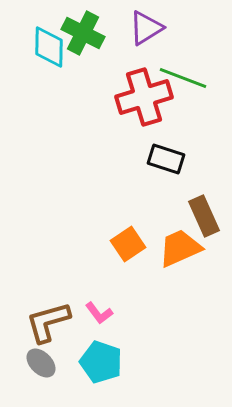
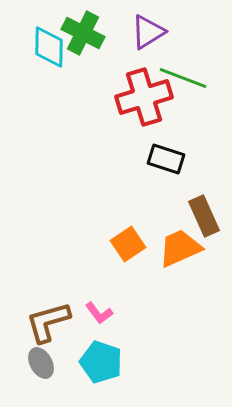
purple triangle: moved 2 px right, 4 px down
gray ellipse: rotated 16 degrees clockwise
